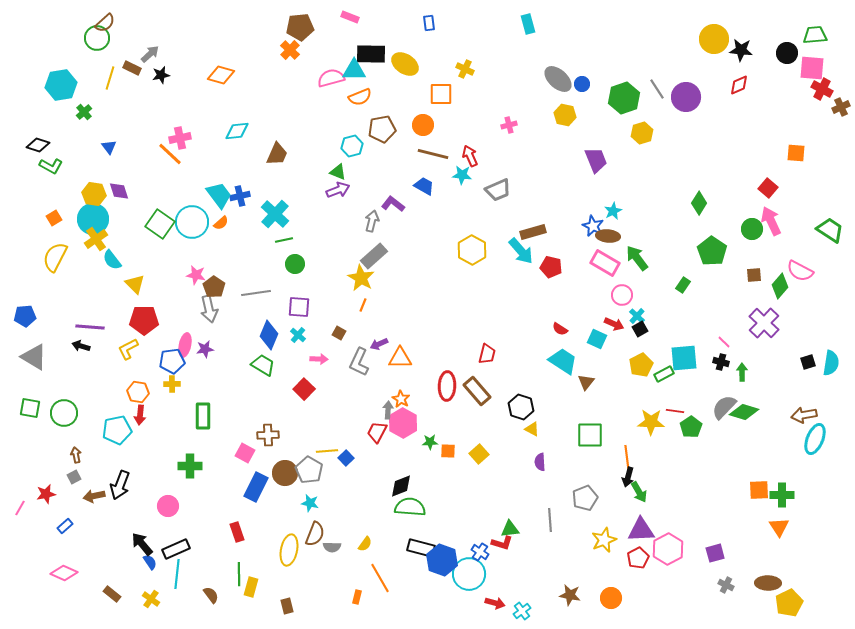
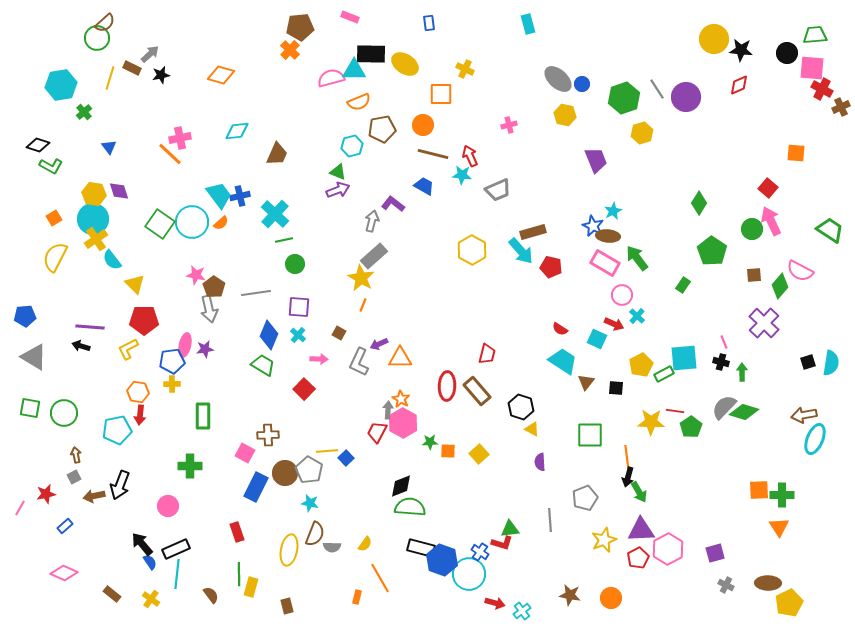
orange semicircle at (360, 97): moved 1 px left, 5 px down
black square at (640, 329): moved 24 px left, 59 px down; rotated 35 degrees clockwise
pink line at (724, 342): rotated 24 degrees clockwise
